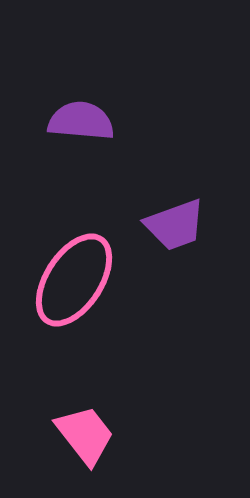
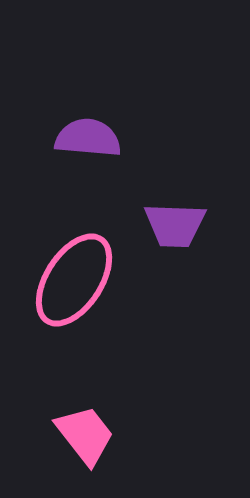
purple semicircle: moved 7 px right, 17 px down
purple trapezoid: rotated 22 degrees clockwise
